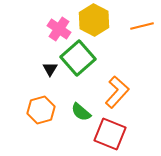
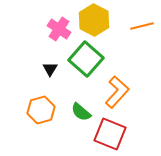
green square: moved 8 px right, 1 px down; rotated 8 degrees counterclockwise
